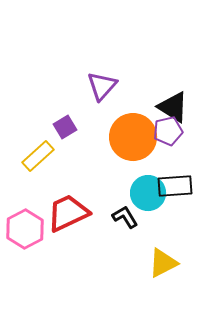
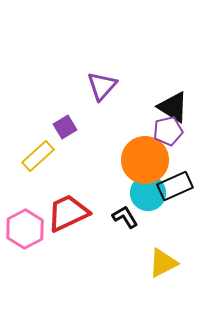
orange circle: moved 12 px right, 23 px down
black rectangle: rotated 20 degrees counterclockwise
